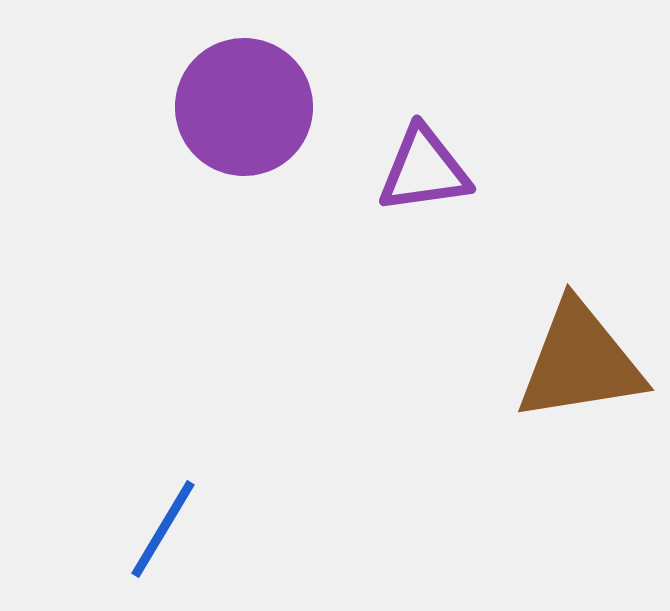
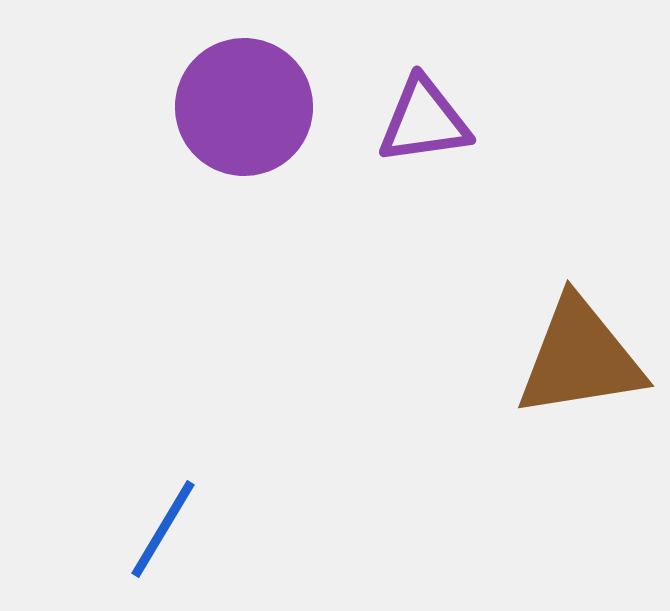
purple triangle: moved 49 px up
brown triangle: moved 4 px up
